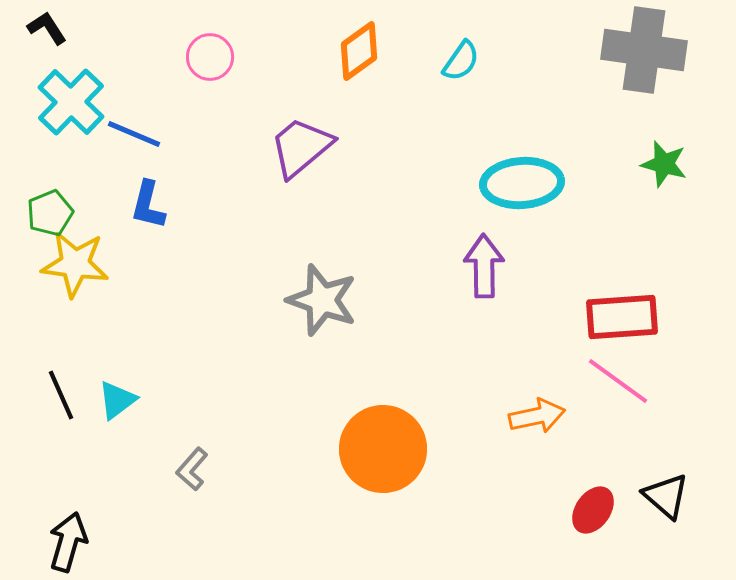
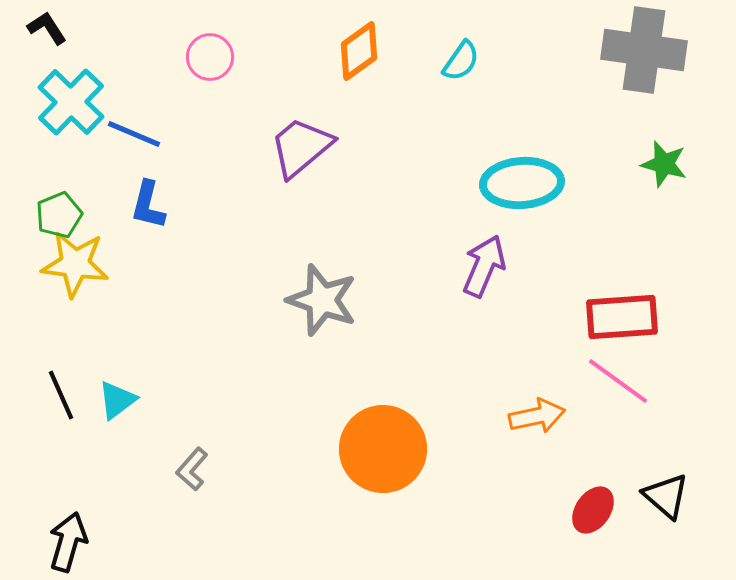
green pentagon: moved 9 px right, 2 px down
purple arrow: rotated 24 degrees clockwise
